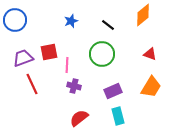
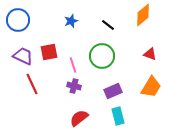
blue circle: moved 3 px right
green circle: moved 2 px down
purple trapezoid: moved 2 px up; rotated 45 degrees clockwise
pink line: moved 6 px right; rotated 21 degrees counterclockwise
